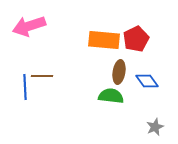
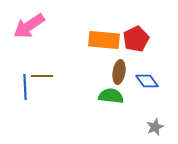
pink arrow: rotated 16 degrees counterclockwise
